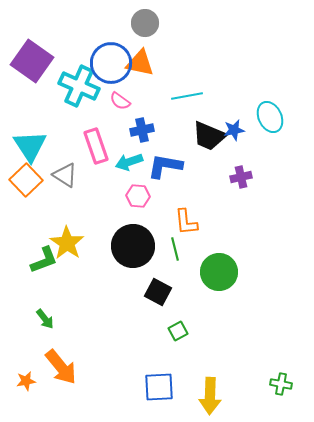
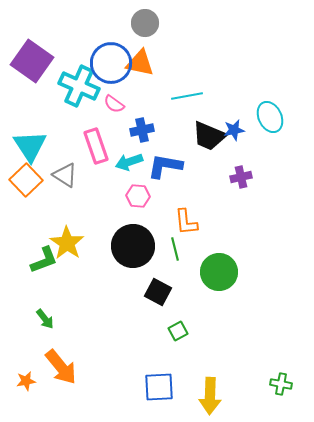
pink semicircle: moved 6 px left, 3 px down
